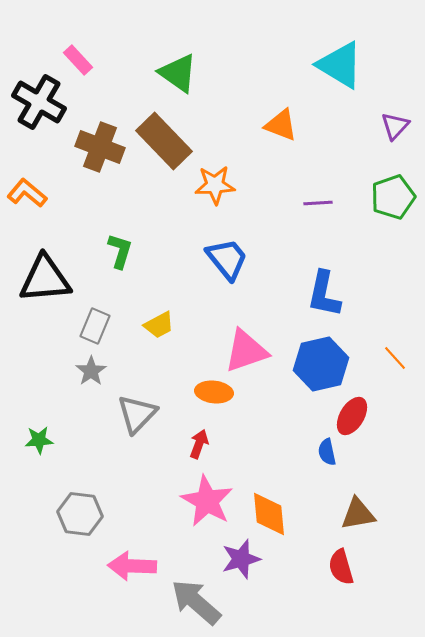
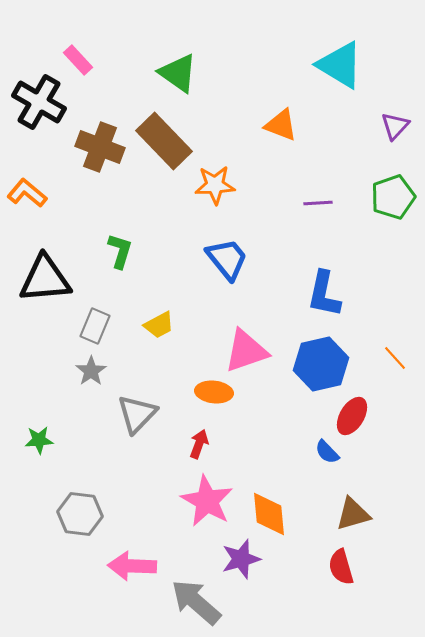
blue semicircle: rotated 32 degrees counterclockwise
brown triangle: moved 5 px left; rotated 6 degrees counterclockwise
